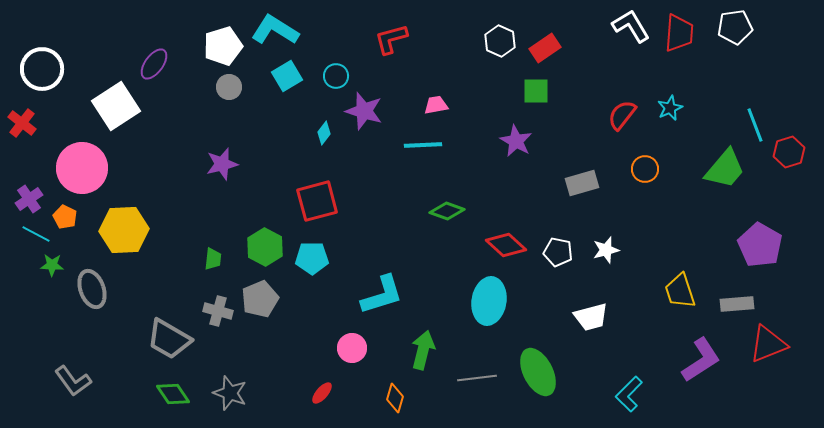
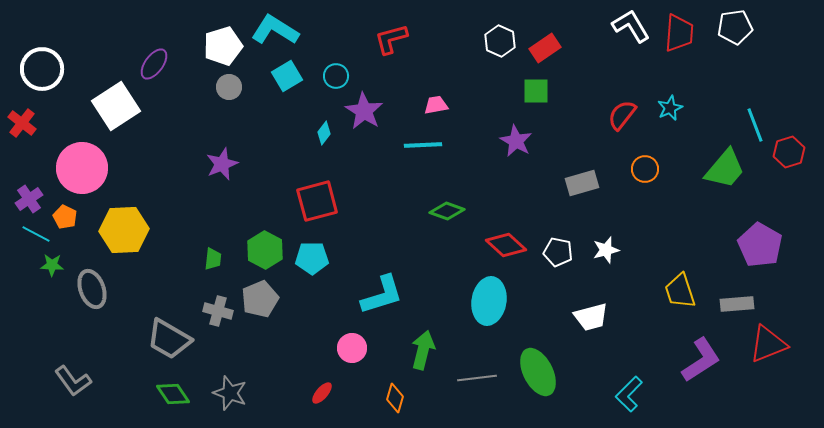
purple star at (364, 111): rotated 15 degrees clockwise
purple star at (222, 164): rotated 8 degrees counterclockwise
green hexagon at (265, 247): moved 3 px down
